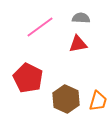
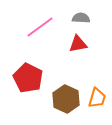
orange trapezoid: moved 1 px left, 3 px up
